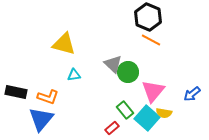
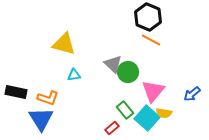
orange L-shape: moved 1 px down
blue triangle: rotated 12 degrees counterclockwise
